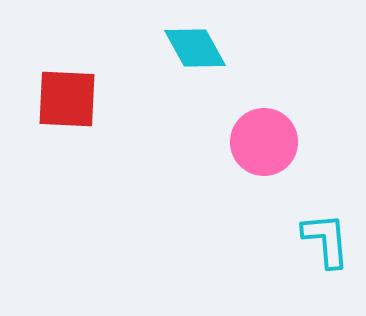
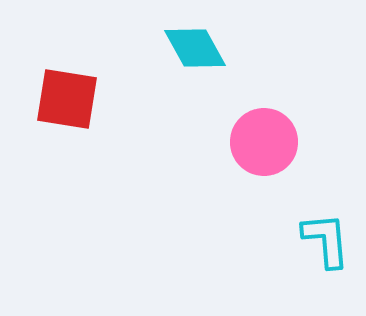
red square: rotated 6 degrees clockwise
